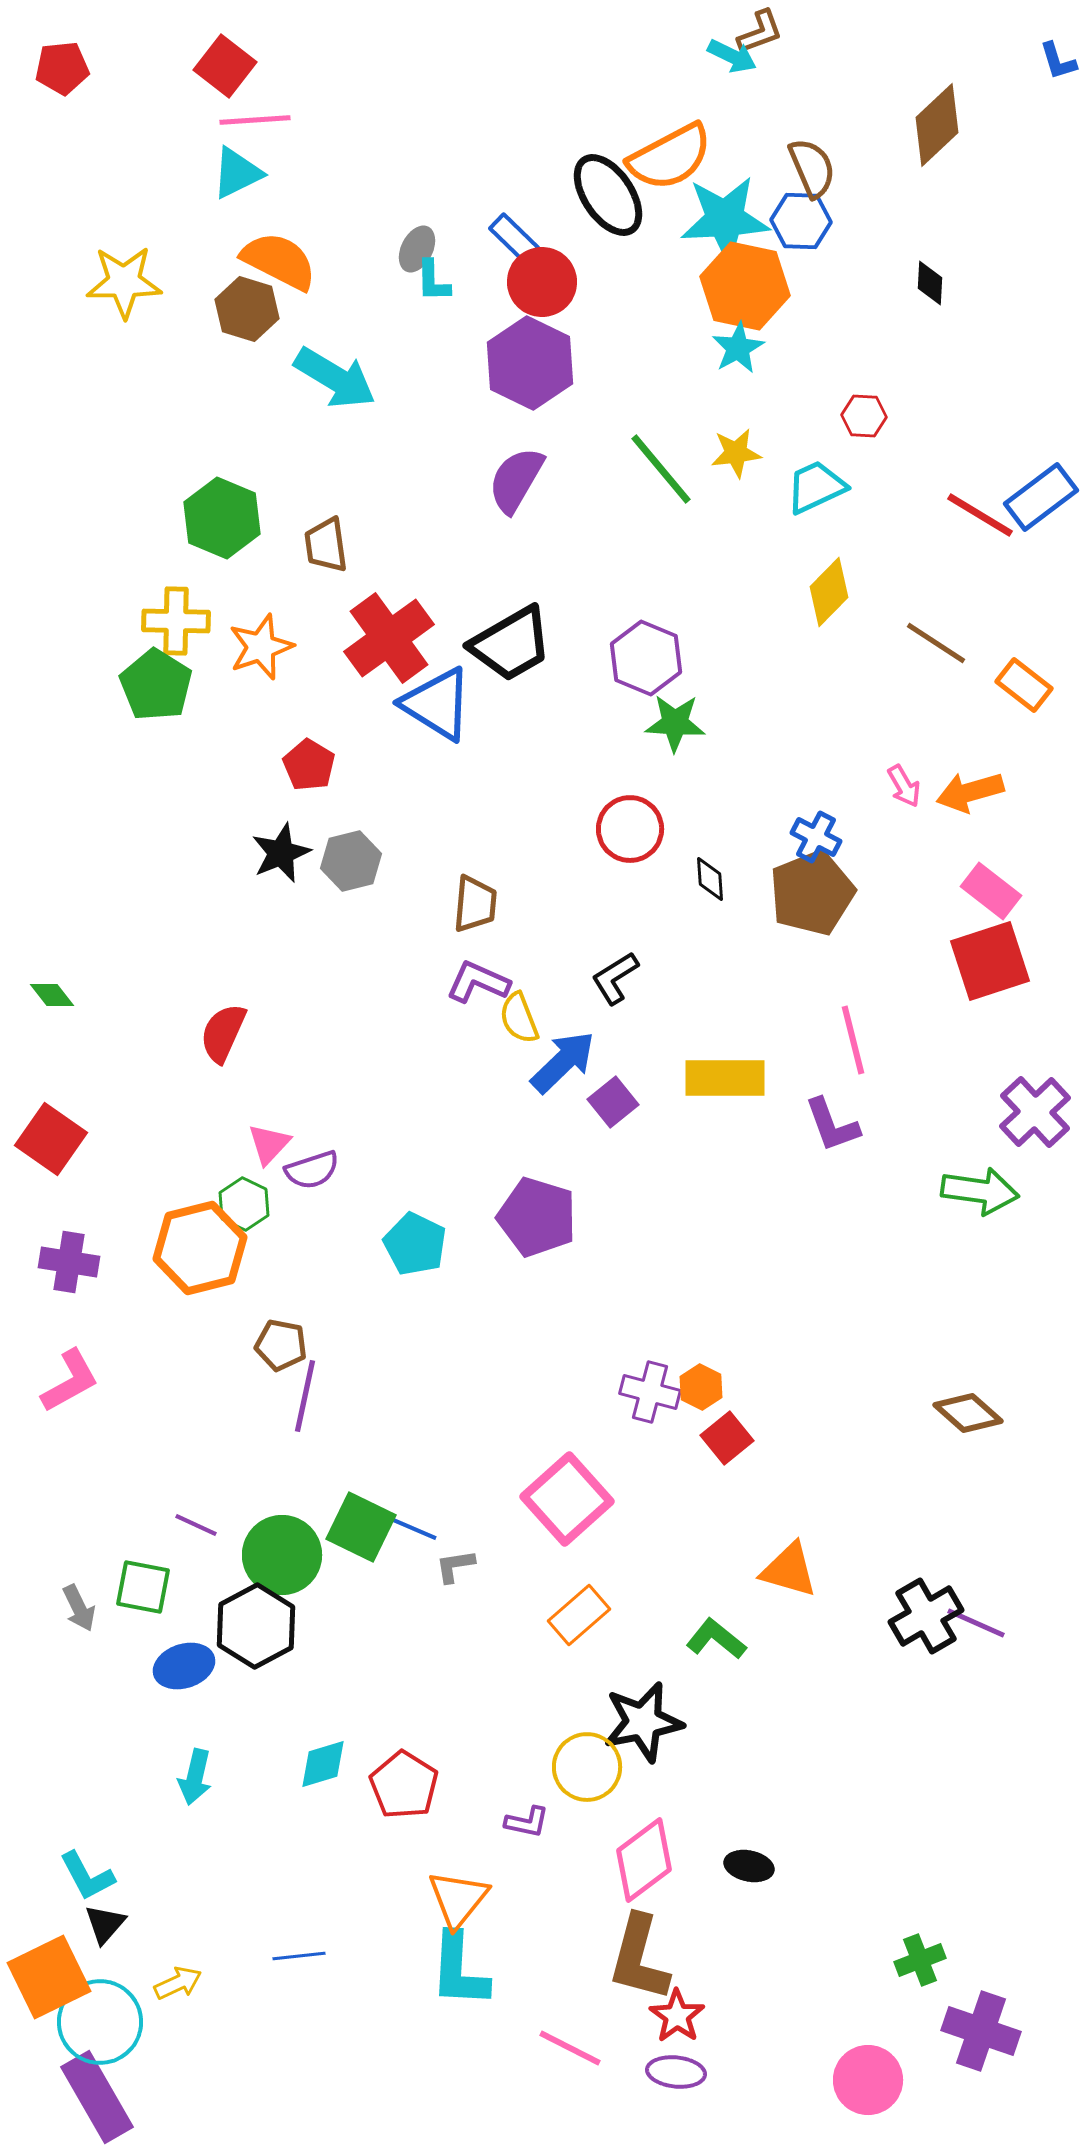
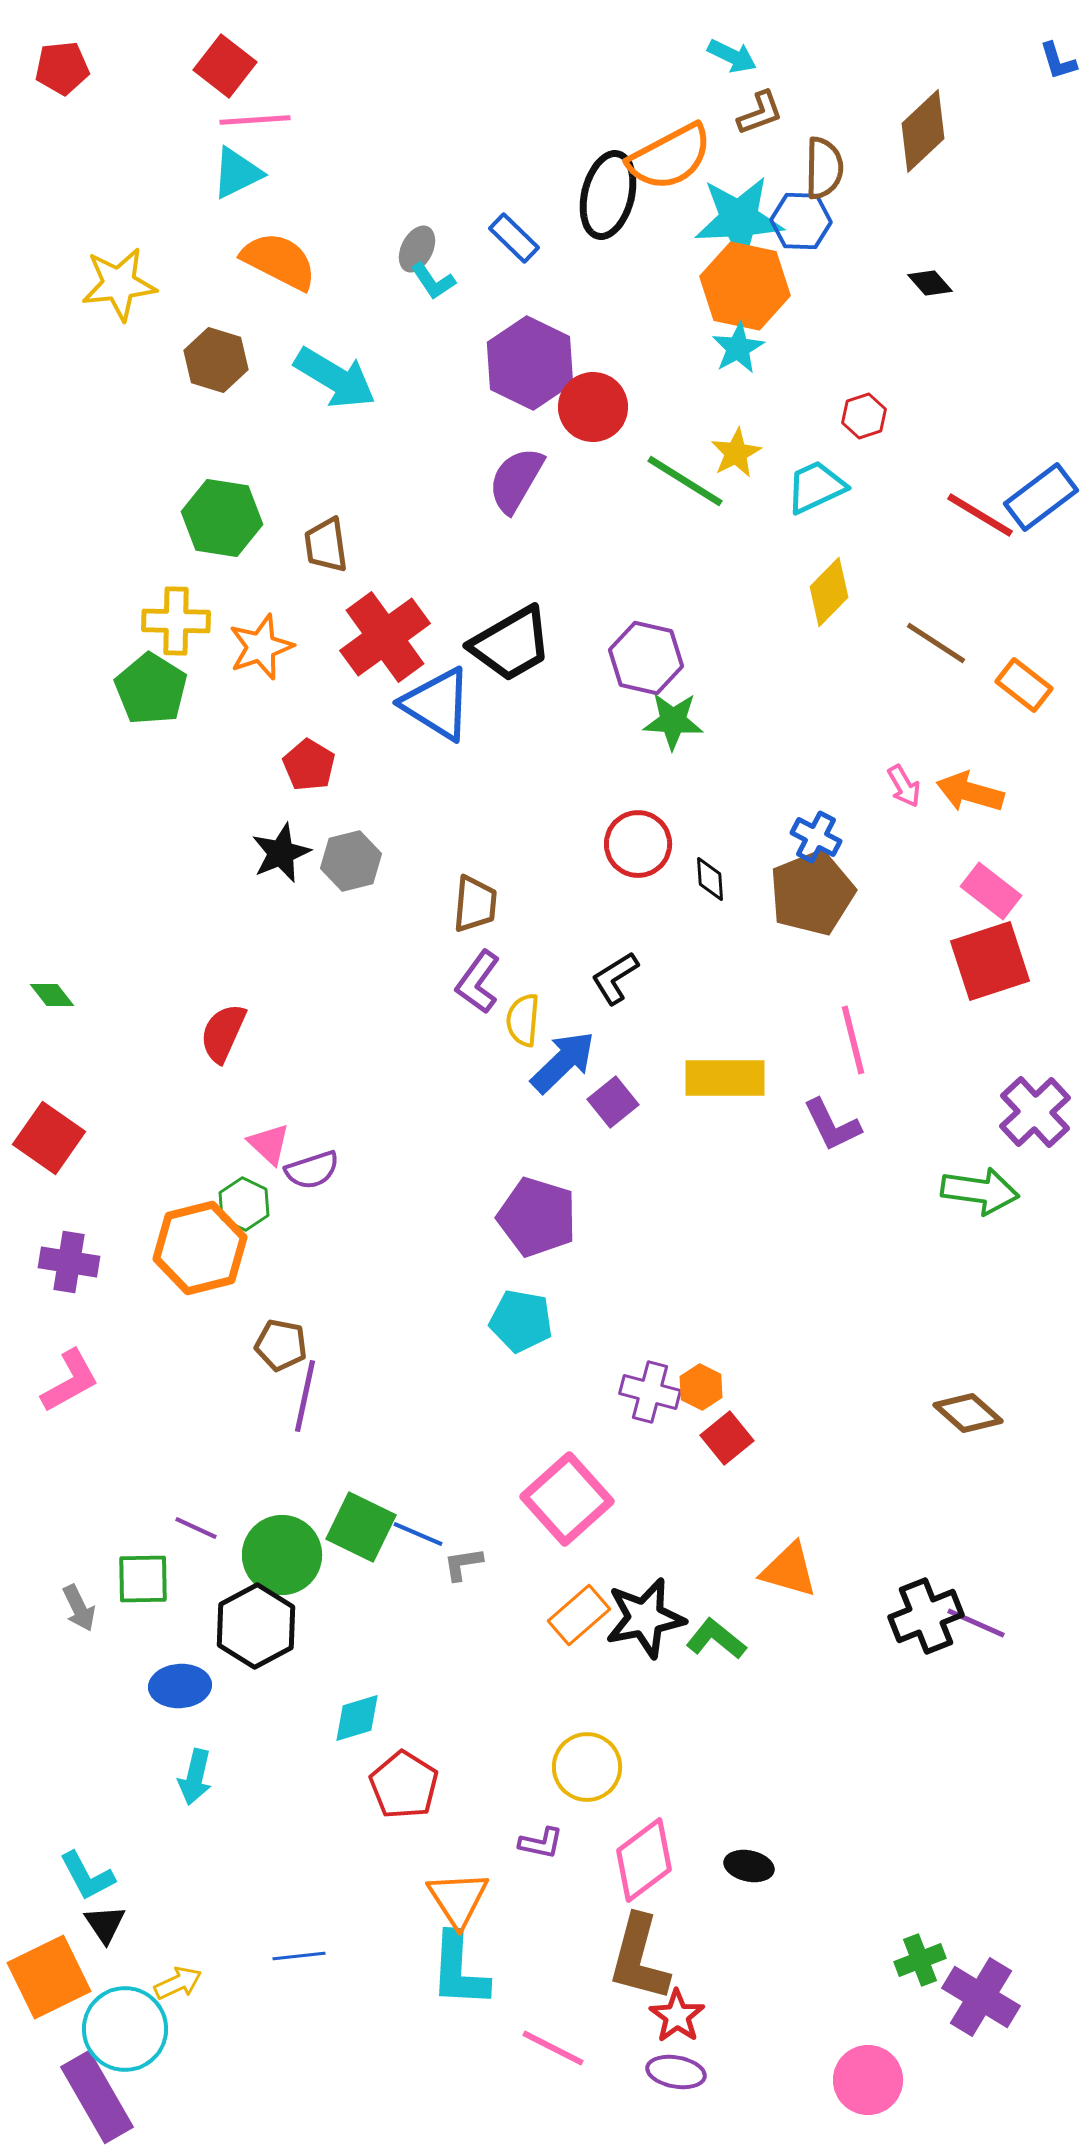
brown L-shape at (760, 32): moved 81 px down
brown diamond at (937, 125): moved 14 px left, 6 px down
brown semicircle at (812, 168): moved 12 px right; rotated 24 degrees clockwise
black ellipse at (608, 195): rotated 48 degrees clockwise
cyan star at (725, 219): moved 14 px right
cyan L-shape at (433, 281): rotated 33 degrees counterclockwise
yellow star at (124, 282): moved 5 px left, 2 px down; rotated 6 degrees counterclockwise
red circle at (542, 282): moved 51 px right, 125 px down
black diamond at (930, 283): rotated 45 degrees counterclockwise
brown hexagon at (247, 309): moved 31 px left, 51 px down
red hexagon at (864, 416): rotated 21 degrees counterclockwise
yellow star at (736, 453): rotated 21 degrees counterclockwise
green line at (661, 469): moved 24 px right, 12 px down; rotated 18 degrees counterclockwise
green hexagon at (222, 518): rotated 14 degrees counterclockwise
red cross at (389, 638): moved 4 px left, 1 px up
purple hexagon at (646, 658): rotated 10 degrees counterclockwise
green pentagon at (156, 685): moved 5 px left, 4 px down
green star at (675, 723): moved 2 px left, 2 px up
orange arrow at (970, 792): rotated 32 degrees clockwise
red circle at (630, 829): moved 8 px right, 15 px down
purple L-shape at (478, 982): rotated 78 degrees counterclockwise
yellow semicircle at (519, 1018): moved 4 px right, 2 px down; rotated 26 degrees clockwise
purple L-shape at (832, 1125): rotated 6 degrees counterclockwise
red square at (51, 1139): moved 2 px left, 1 px up
pink triangle at (269, 1144): rotated 30 degrees counterclockwise
cyan pentagon at (415, 1244): moved 106 px right, 77 px down; rotated 16 degrees counterclockwise
purple line at (196, 1525): moved 3 px down
blue line at (412, 1528): moved 6 px right, 6 px down
gray L-shape at (455, 1566): moved 8 px right, 2 px up
green square at (143, 1587): moved 8 px up; rotated 12 degrees counterclockwise
black cross at (926, 1616): rotated 8 degrees clockwise
blue ellipse at (184, 1666): moved 4 px left, 20 px down; rotated 14 degrees clockwise
black star at (643, 1722): moved 2 px right, 104 px up
cyan diamond at (323, 1764): moved 34 px right, 46 px up
purple L-shape at (527, 1822): moved 14 px right, 21 px down
orange triangle at (458, 1899): rotated 12 degrees counterclockwise
black triangle at (105, 1924): rotated 15 degrees counterclockwise
cyan circle at (100, 2022): moved 25 px right, 7 px down
purple cross at (981, 2031): moved 34 px up; rotated 12 degrees clockwise
pink line at (570, 2048): moved 17 px left
purple ellipse at (676, 2072): rotated 4 degrees clockwise
